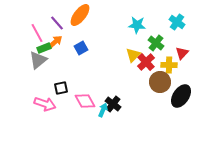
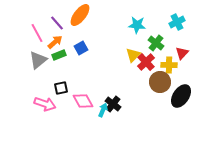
cyan cross: rotated 28 degrees clockwise
green rectangle: moved 15 px right, 7 px down
pink diamond: moved 2 px left
